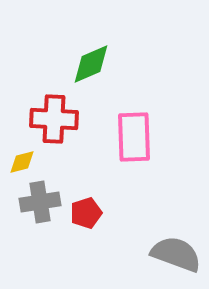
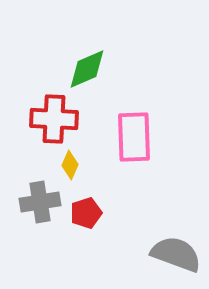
green diamond: moved 4 px left, 5 px down
yellow diamond: moved 48 px right, 3 px down; rotated 52 degrees counterclockwise
